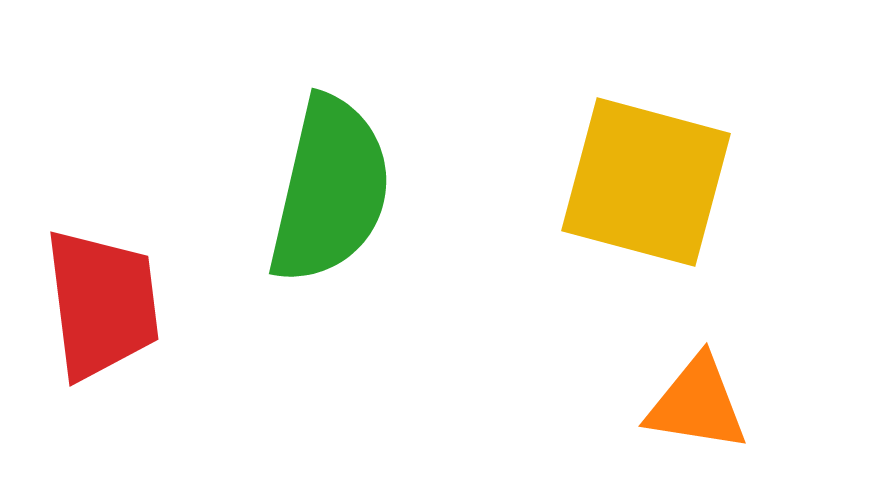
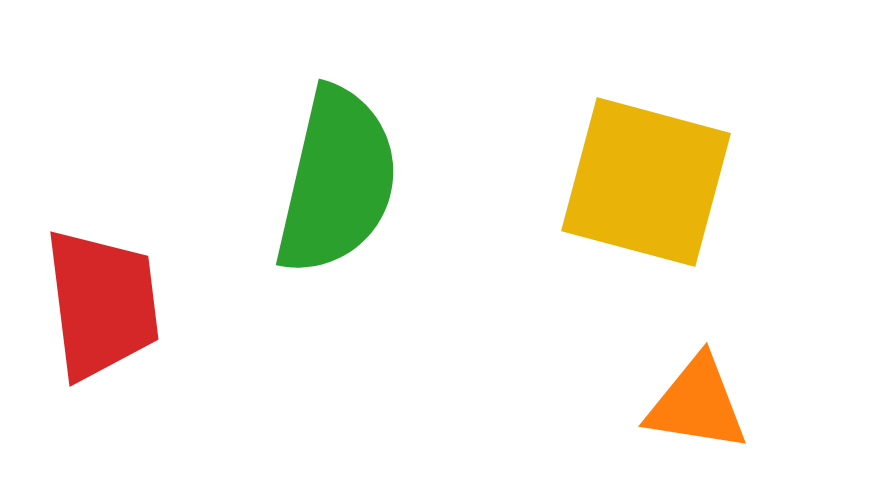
green semicircle: moved 7 px right, 9 px up
